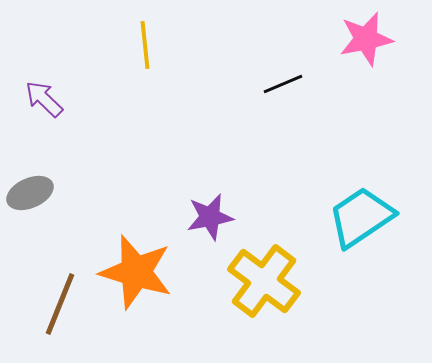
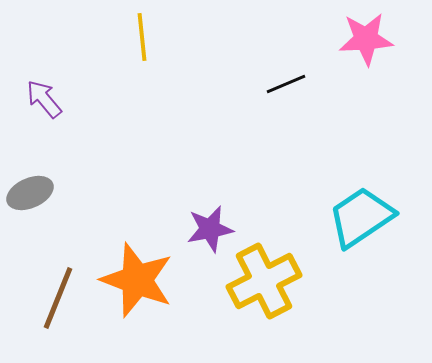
pink star: rotated 8 degrees clockwise
yellow line: moved 3 px left, 8 px up
black line: moved 3 px right
purple arrow: rotated 6 degrees clockwise
purple star: moved 12 px down
orange star: moved 1 px right, 8 px down; rotated 4 degrees clockwise
yellow cross: rotated 26 degrees clockwise
brown line: moved 2 px left, 6 px up
